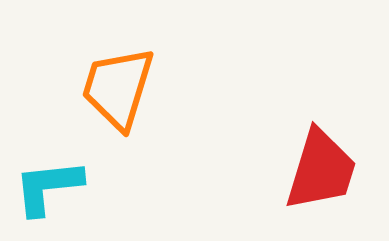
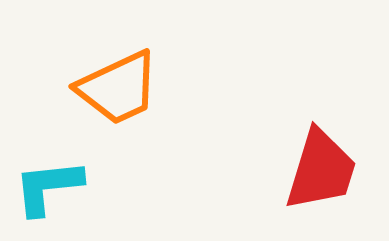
orange trapezoid: rotated 132 degrees counterclockwise
